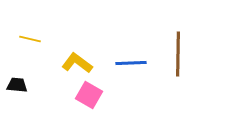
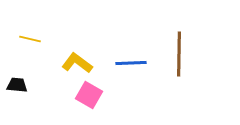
brown line: moved 1 px right
